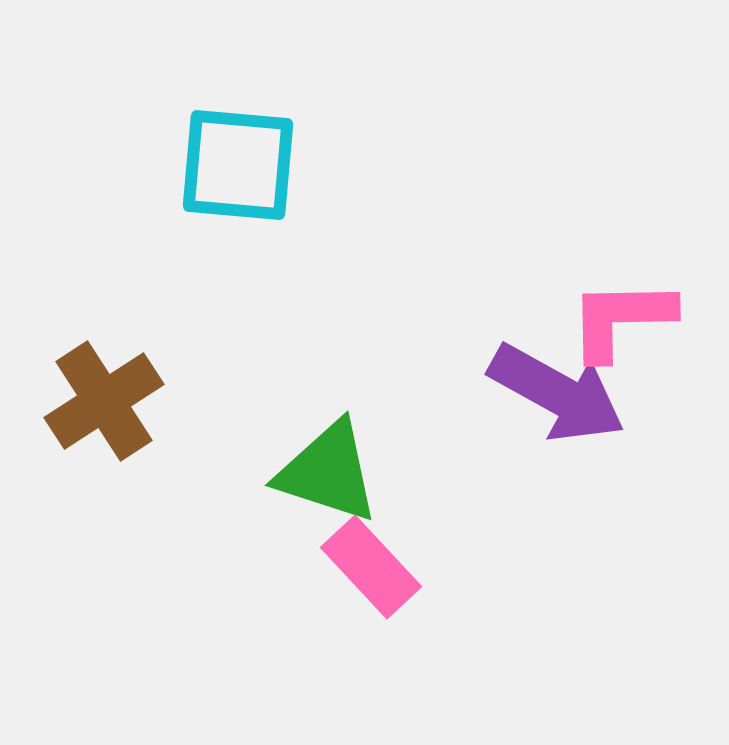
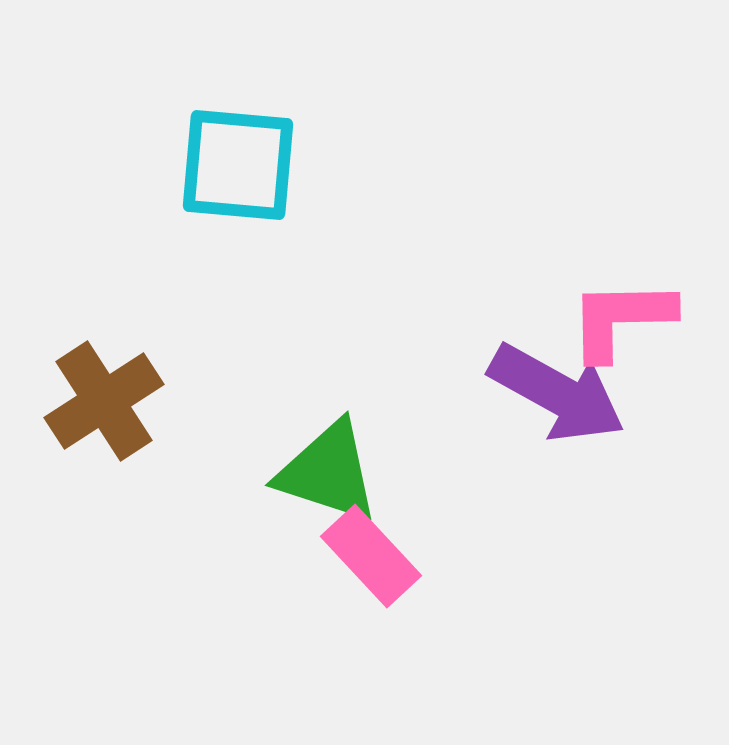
pink rectangle: moved 11 px up
